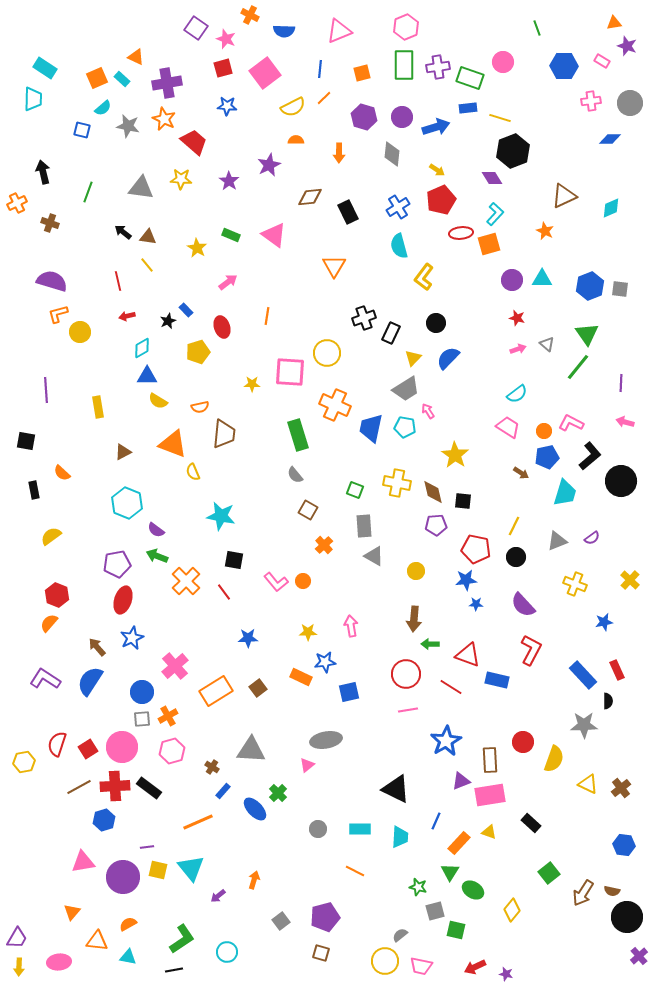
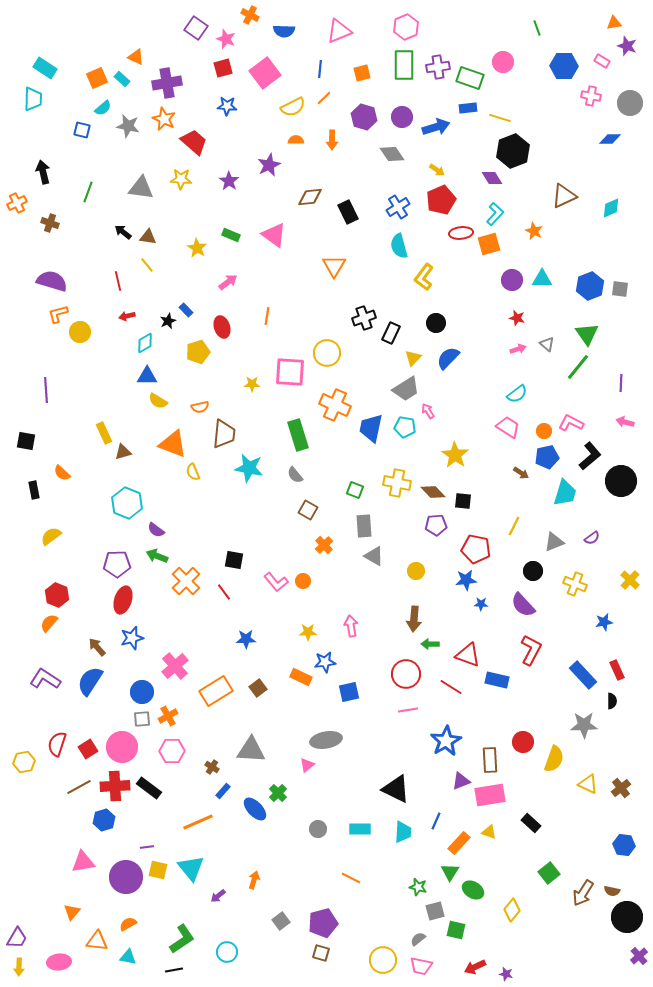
pink cross at (591, 101): moved 5 px up; rotated 18 degrees clockwise
orange arrow at (339, 153): moved 7 px left, 13 px up
gray diamond at (392, 154): rotated 40 degrees counterclockwise
orange star at (545, 231): moved 11 px left
cyan diamond at (142, 348): moved 3 px right, 5 px up
yellow rectangle at (98, 407): moved 6 px right, 26 px down; rotated 15 degrees counterclockwise
brown triangle at (123, 452): rotated 12 degrees clockwise
brown diamond at (433, 492): rotated 30 degrees counterclockwise
cyan star at (221, 516): moved 28 px right, 48 px up
gray triangle at (557, 541): moved 3 px left, 1 px down
black circle at (516, 557): moved 17 px right, 14 px down
purple pentagon at (117, 564): rotated 8 degrees clockwise
blue star at (476, 604): moved 5 px right
blue star at (132, 638): rotated 10 degrees clockwise
blue star at (248, 638): moved 2 px left, 1 px down
black semicircle at (608, 701): moved 4 px right
pink hexagon at (172, 751): rotated 15 degrees clockwise
cyan trapezoid at (400, 837): moved 3 px right, 5 px up
orange line at (355, 871): moved 4 px left, 7 px down
purple circle at (123, 877): moved 3 px right
purple pentagon at (325, 917): moved 2 px left, 6 px down
gray semicircle at (400, 935): moved 18 px right, 4 px down
yellow circle at (385, 961): moved 2 px left, 1 px up
